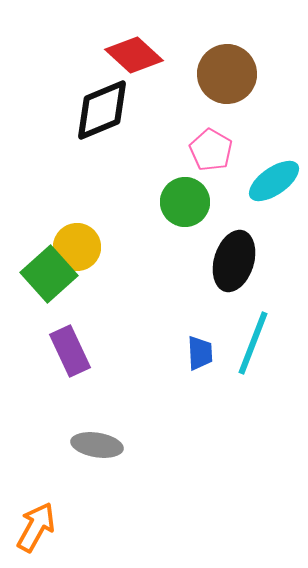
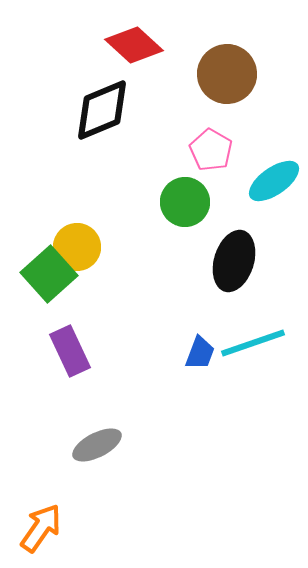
red diamond: moved 10 px up
cyan line: rotated 50 degrees clockwise
blue trapezoid: rotated 24 degrees clockwise
gray ellipse: rotated 36 degrees counterclockwise
orange arrow: moved 5 px right, 1 px down; rotated 6 degrees clockwise
